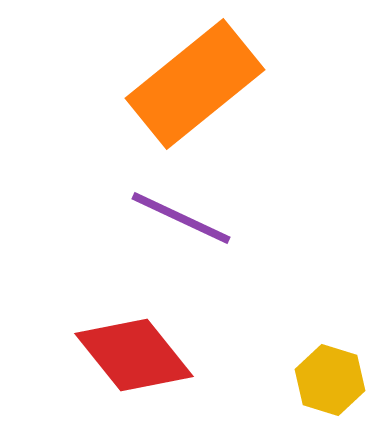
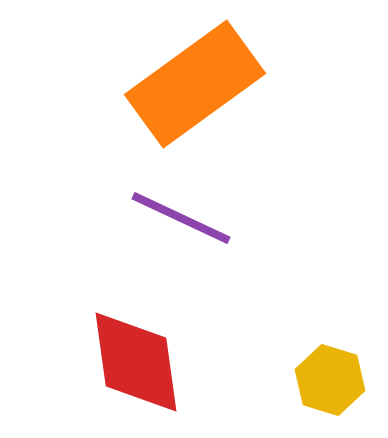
orange rectangle: rotated 3 degrees clockwise
red diamond: moved 2 px right, 7 px down; rotated 31 degrees clockwise
